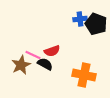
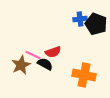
red semicircle: moved 1 px right, 1 px down
